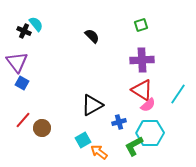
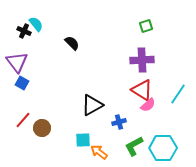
green square: moved 5 px right, 1 px down
black semicircle: moved 20 px left, 7 px down
cyan hexagon: moved 13 px right, 15 px down
cyan square: rotated 28 degrees clockwise
